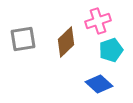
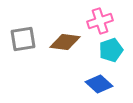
pink cross: moved 2 px right
brown diamond: moved 1 px left; rotated 52 degrees clockwise
